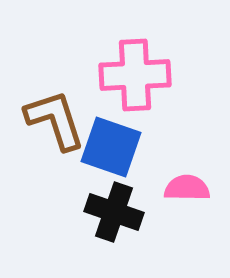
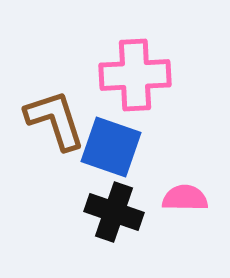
pink semicircle: moved 2 px left, 10 px down
